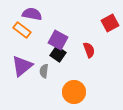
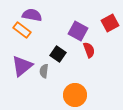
purple semicircle: moved 1 px down
purple square: moved 20 px right, 9 px up
orange circle: moved 1 px right, 3 px down
